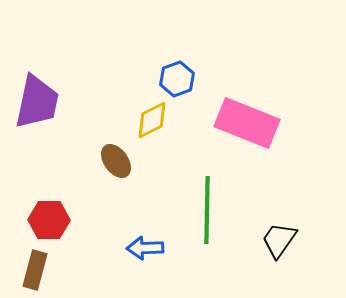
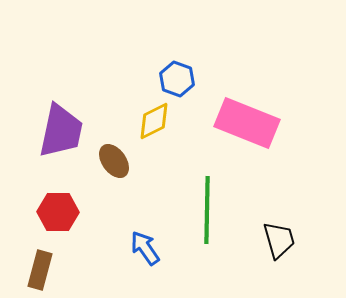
blue hexagon: rotated 20 degrees counterclockwise
purple trapezoid: moved 24 px right, 29 px down
yellow diamond: moved 2 px right, 1 px down
brown ellipse: moved 2 px left
red hexagon: moved 9 px right, 8 px up
black trapezoid: rotated 129 degrees clockwise
blue arrow: rotated 57 degrees clockwise
brown rectangle: moved 5 px right
